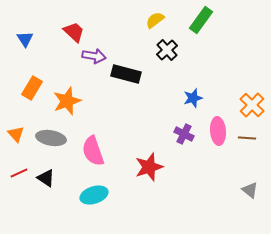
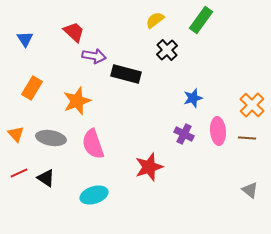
orange star: moved 10 px right
pink semicircle: moved 7 px up
